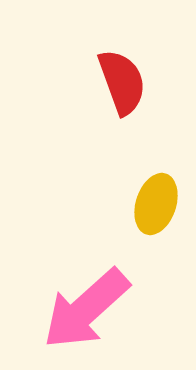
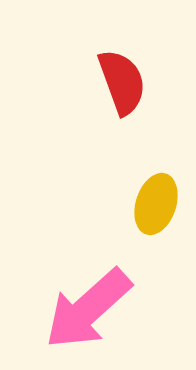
pink arrow: moved 2 px right
